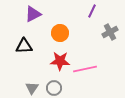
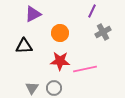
gray cross: moved 7 px left
